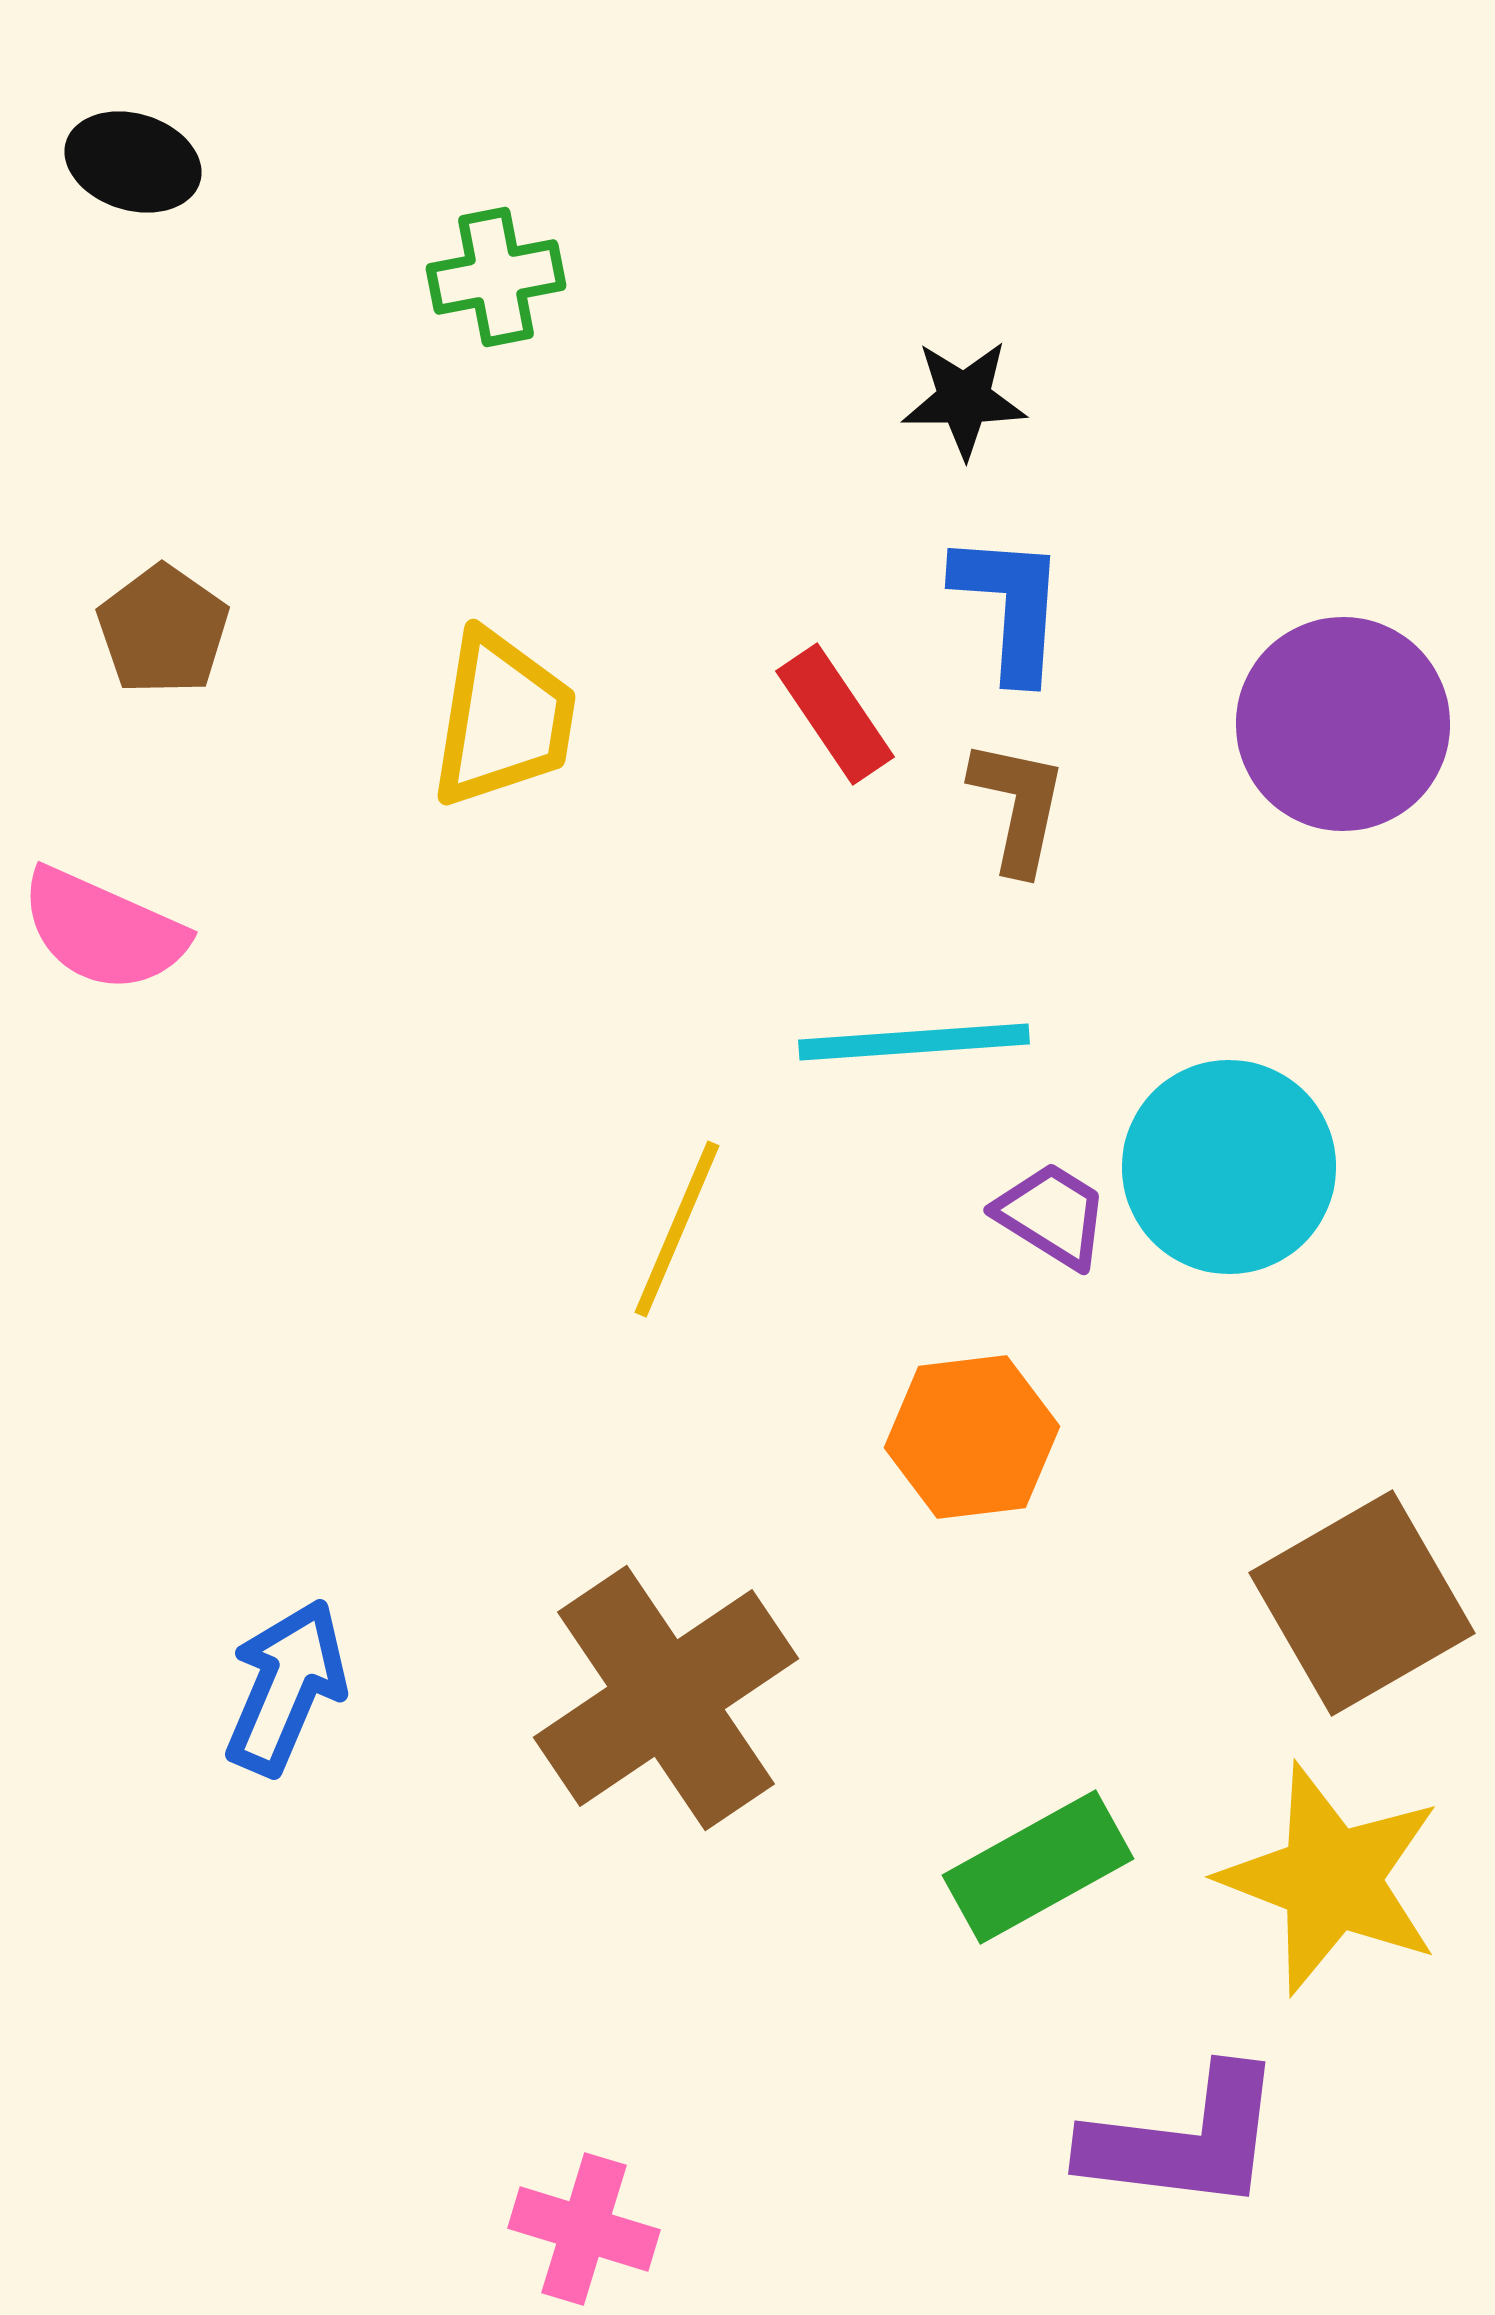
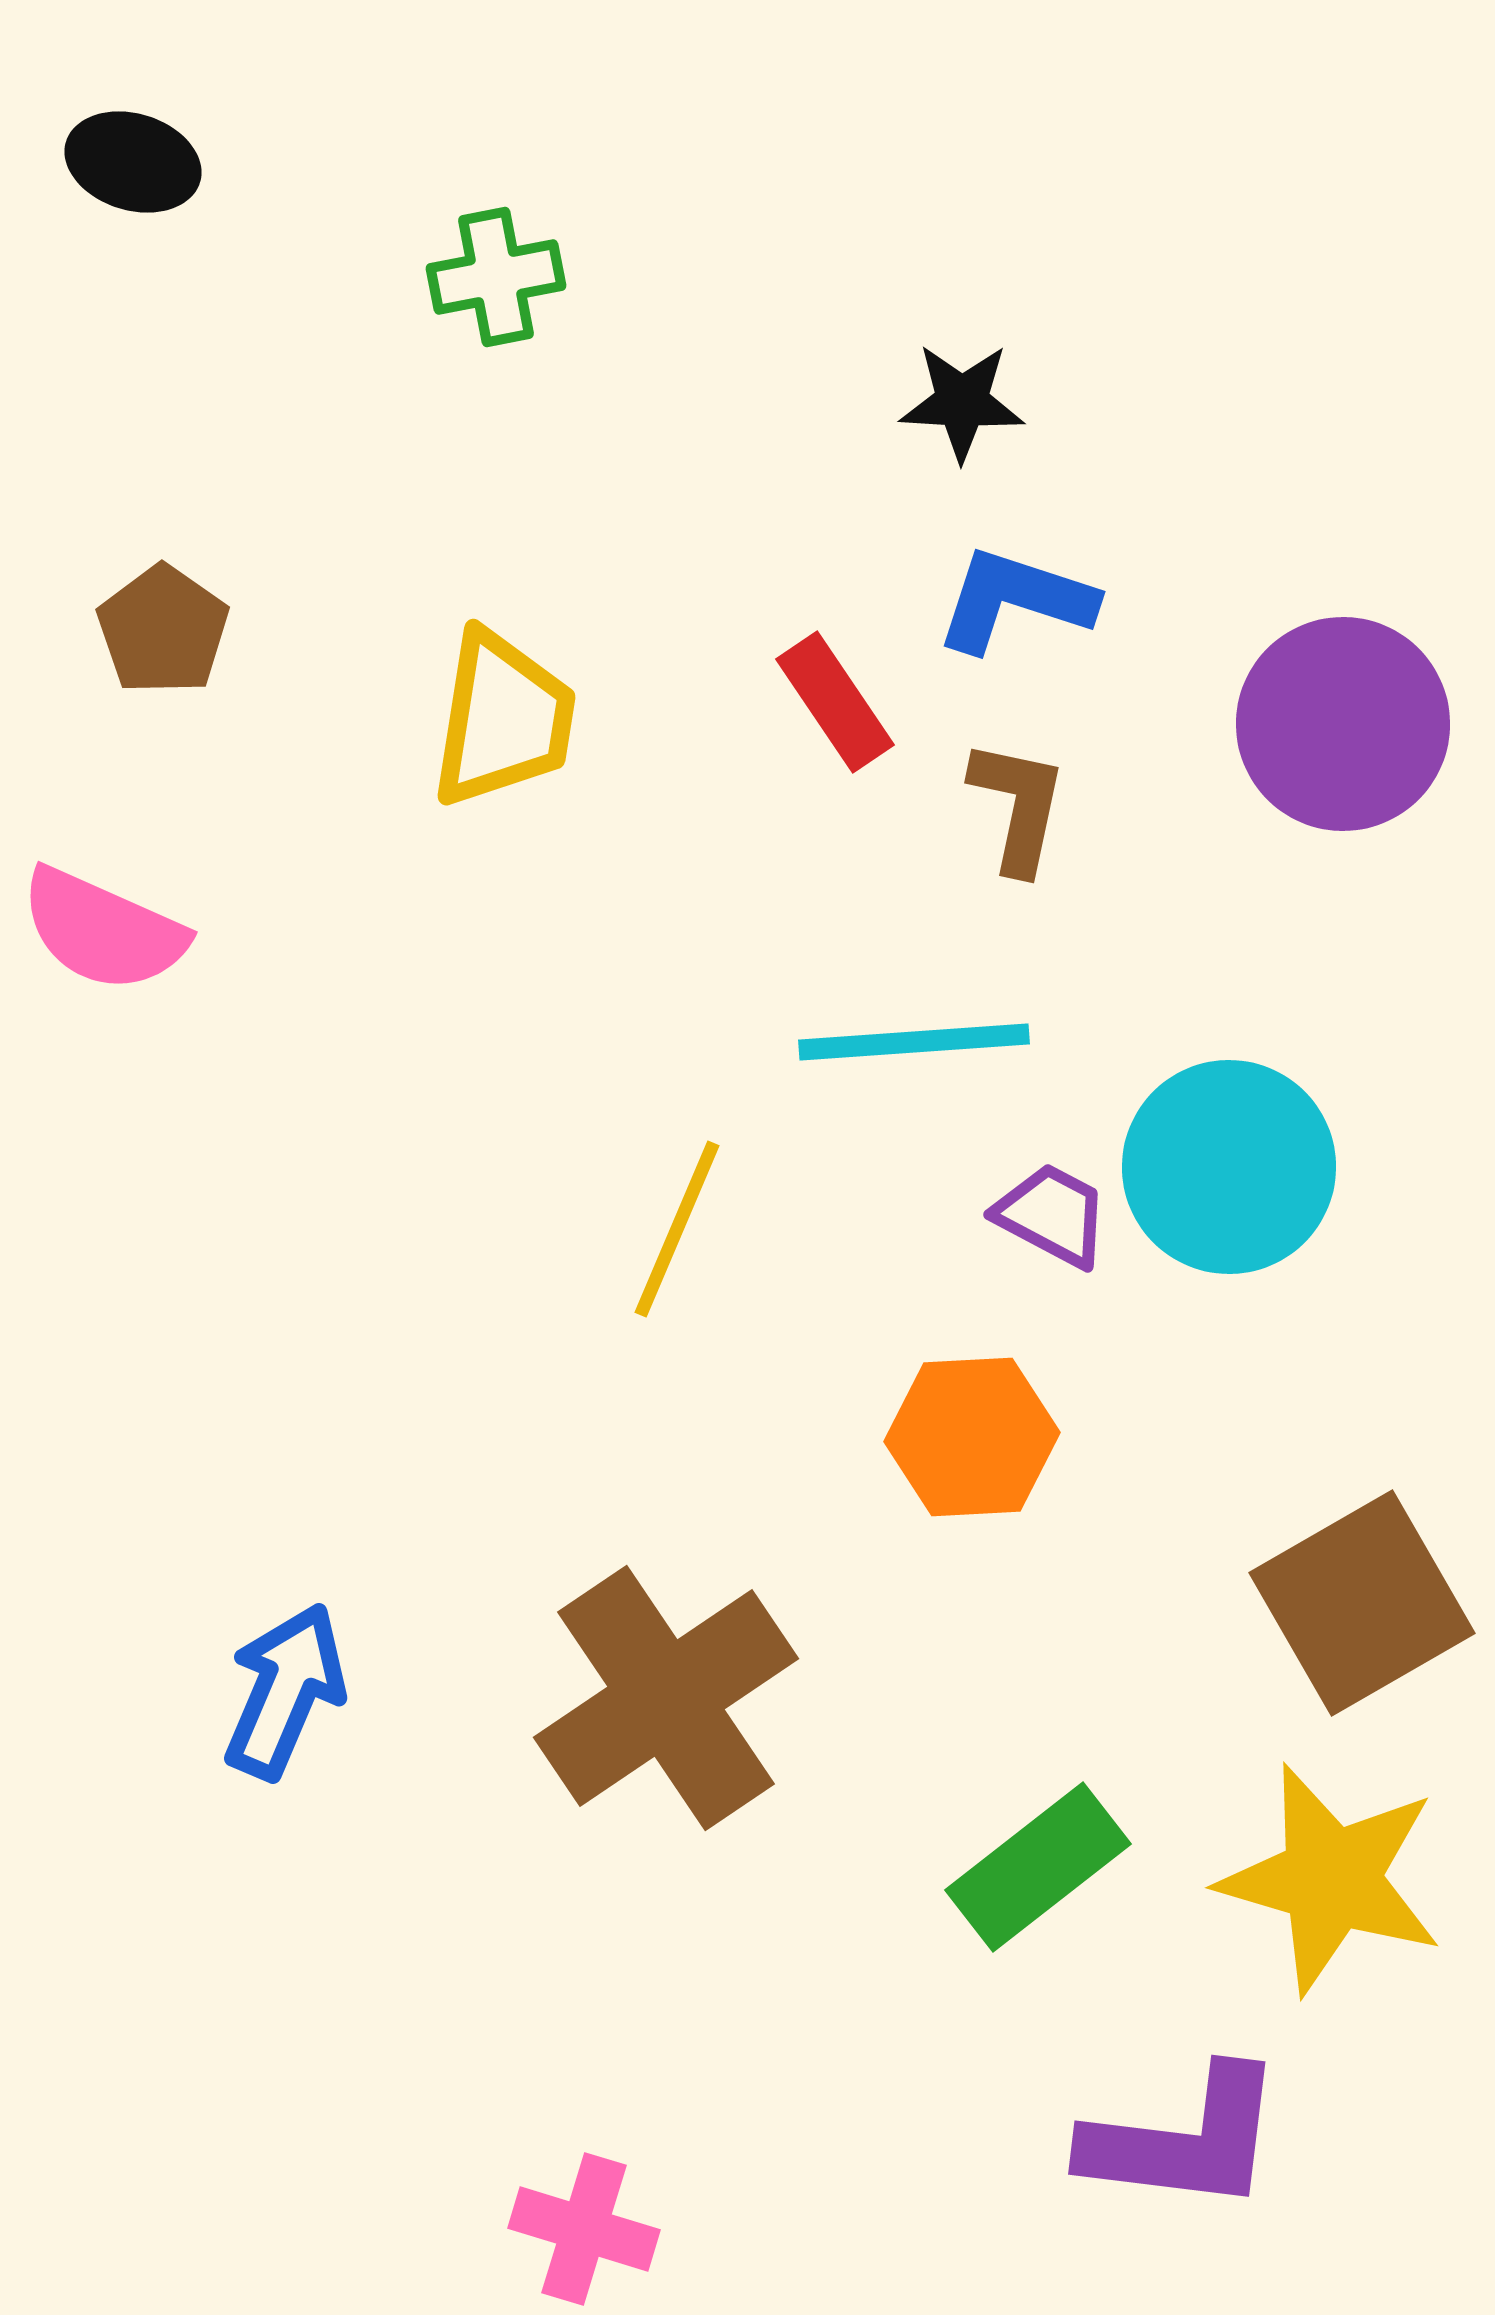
black star: moved 2 px left, 3 px down; rotated 3 degrees clockwise
blue L-shape: moved 5 px right, 6 px up; rotated 76 degrees counterclockwise
red rectangle: moved 12 px up
purple trapezoid: rotated 4 degrees counterclockwise
orange hexagon: rotated 4 degrees clockwise
blue arrow: moved 1 px left, 4 px down
green rectangle: rotated 9 degrees counterclockwise
yellow star: rotated 5 degrees counterclockwise
